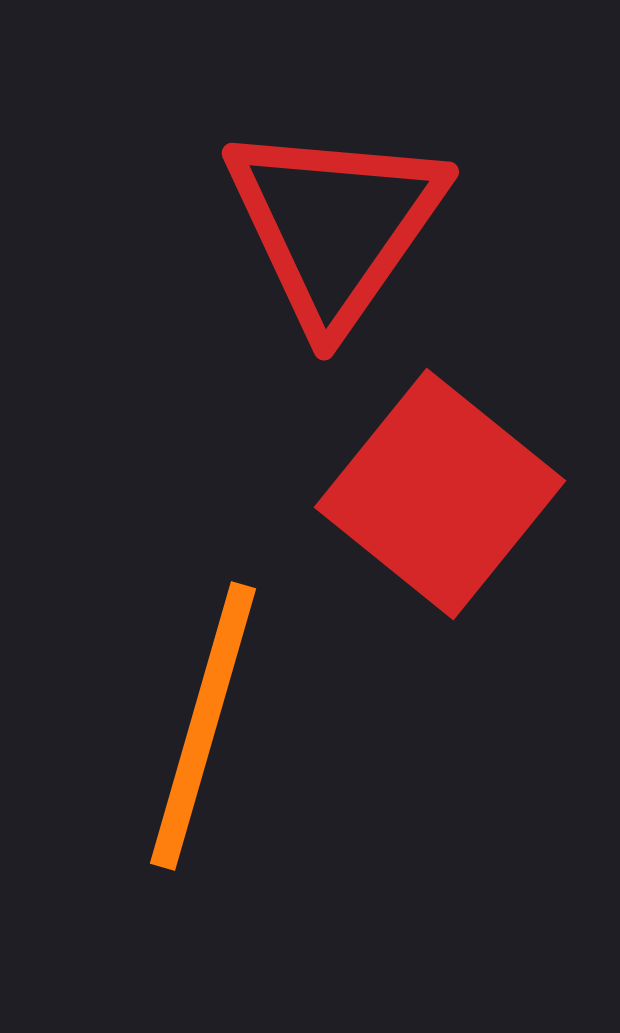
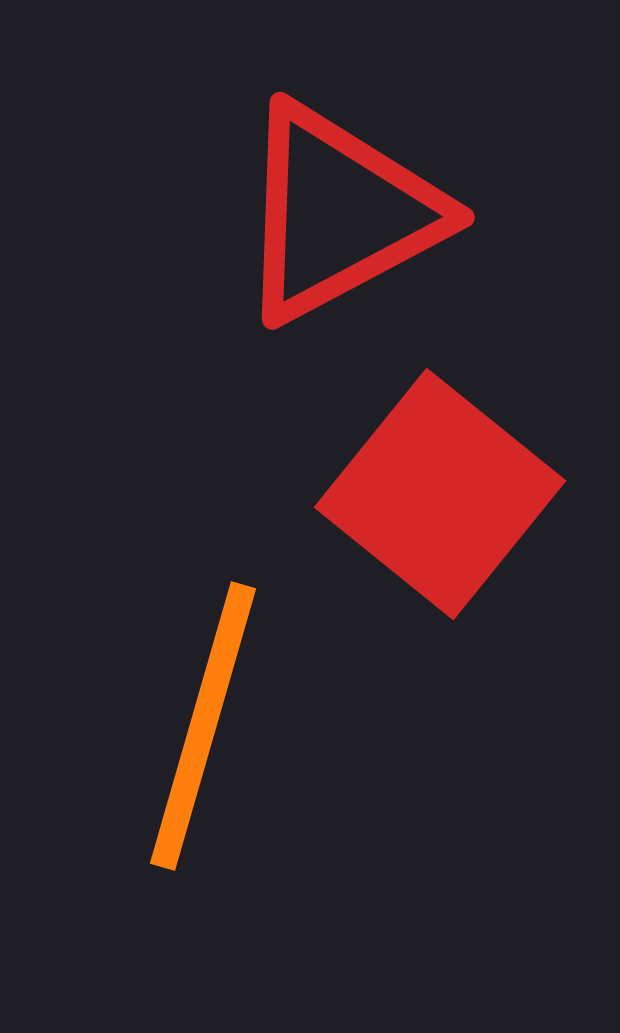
red triangle: moved 4 px right, 12 px up; rotated 27 degrees clockwise
